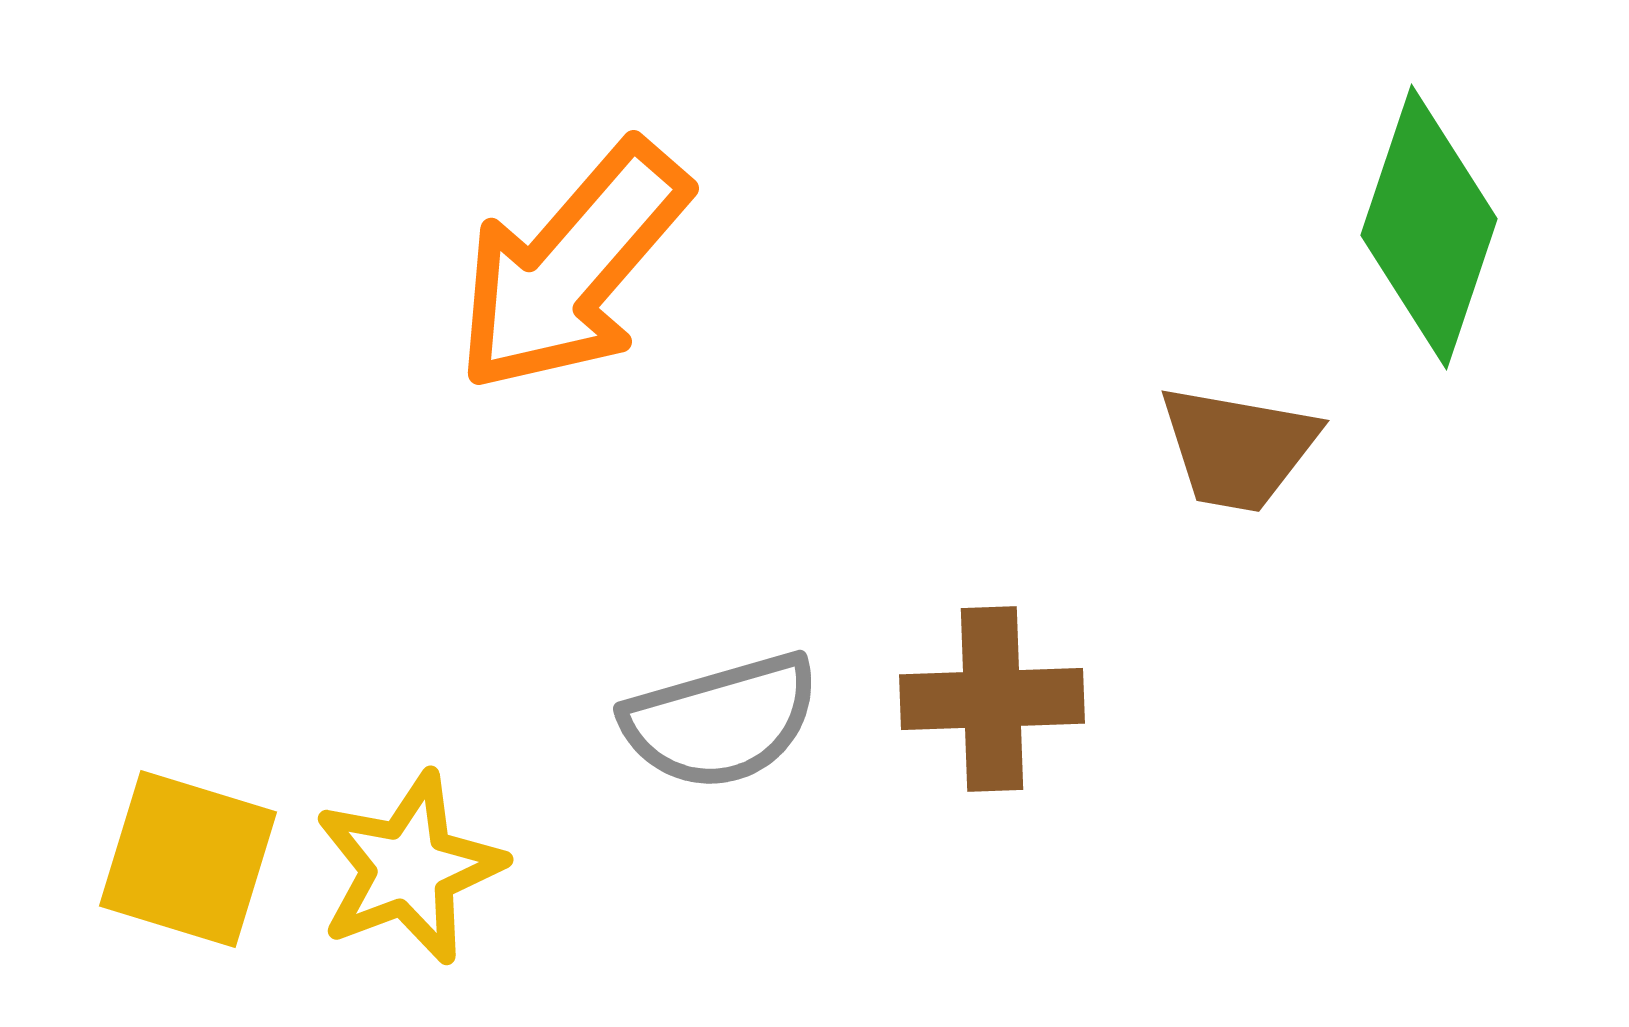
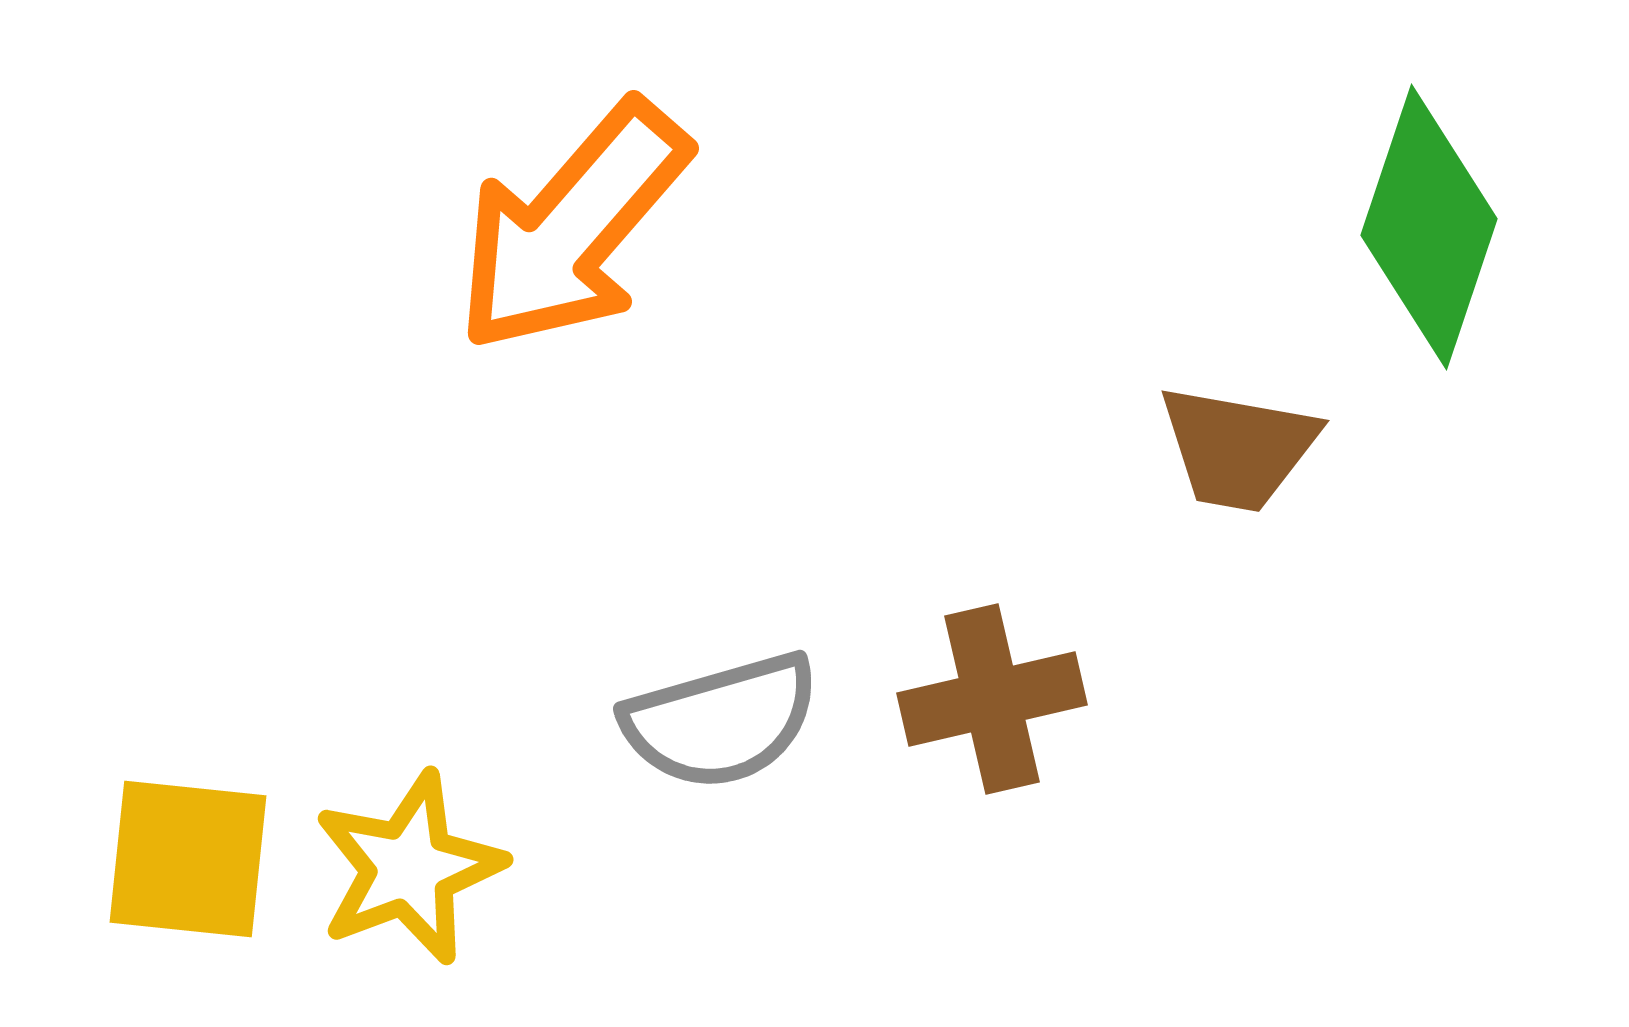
orange arrow: moved 40 px up
brown cross: rotated 11 degrees counterclockwise
yellow square: rotated 11 degrees counterclockwise
